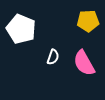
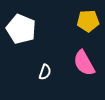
white semicircle: moved 8 px left, 15 px down
